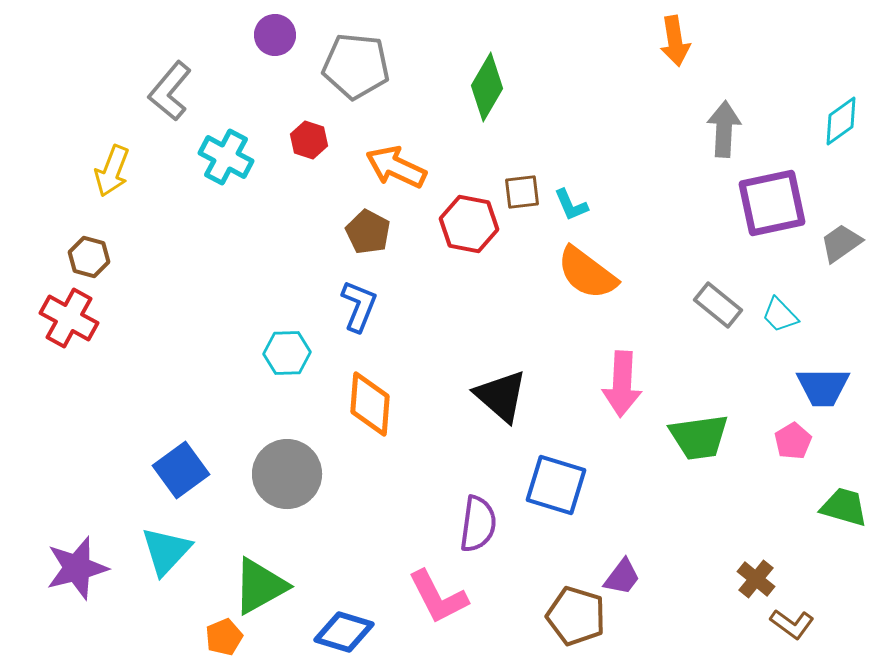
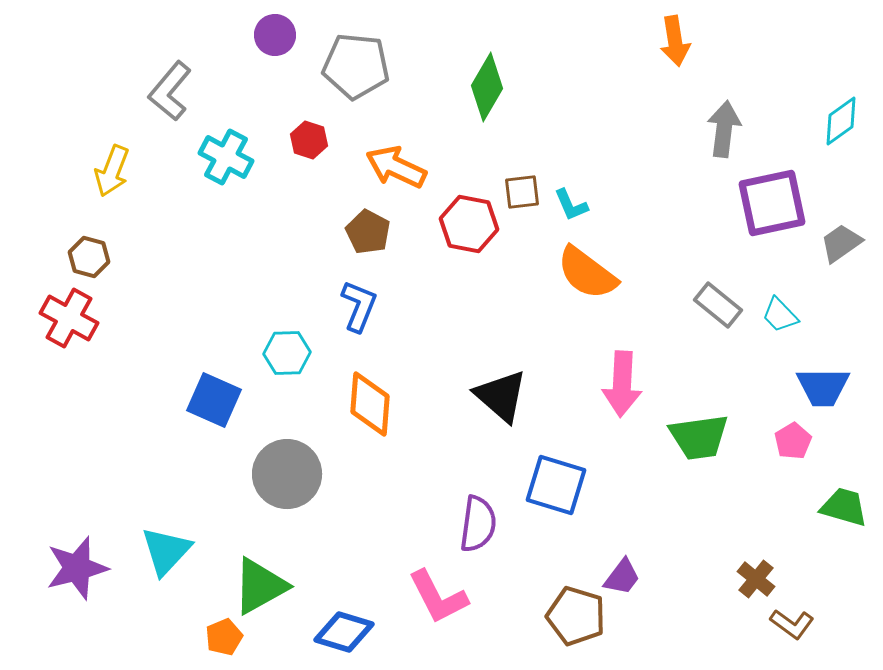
gray arrow at (724, 129): rotated 4 degrees clockwise
blue square at (181, 470): moved 33 px right, 70 px up; rotated 30 degrees counterclockwise
